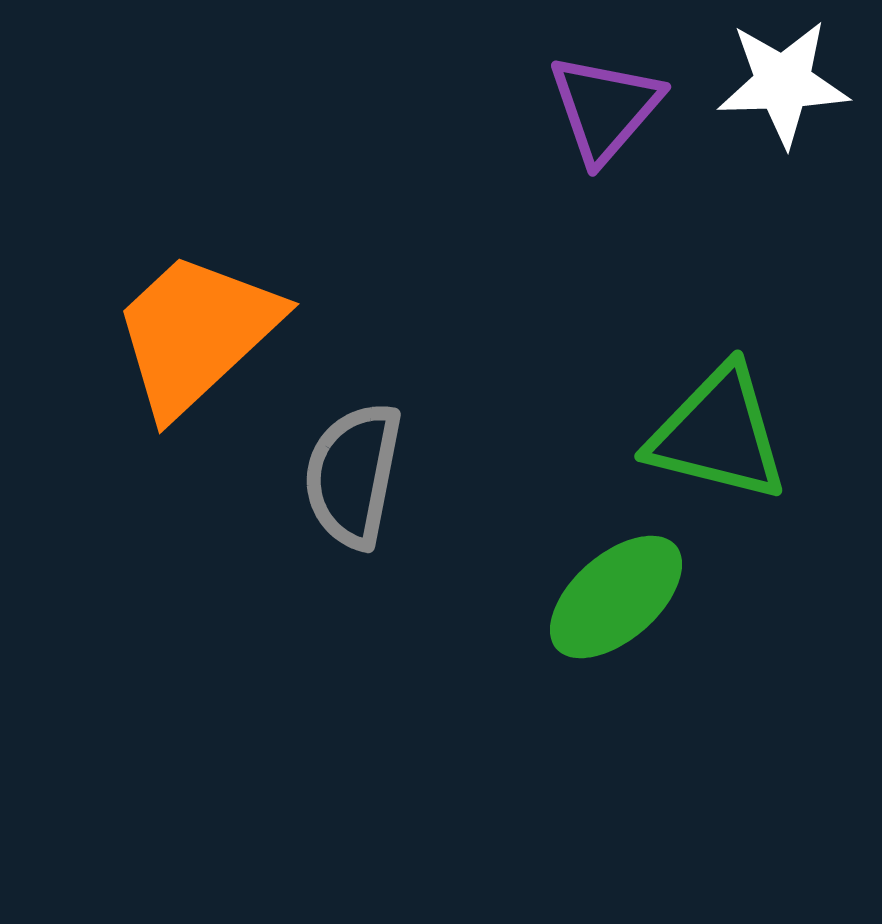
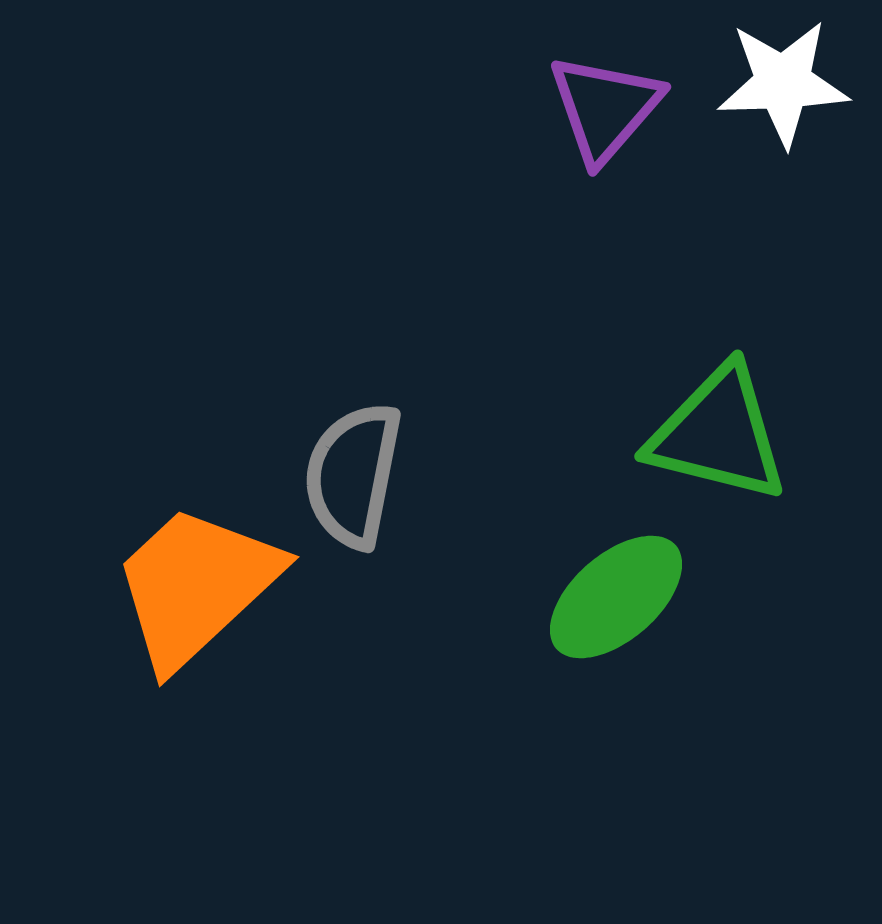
orange trapezoid: moved 253 px down
